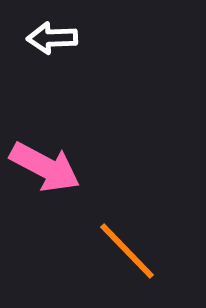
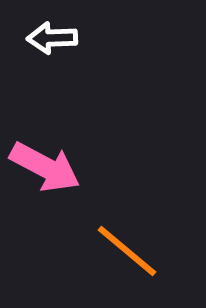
orange line: rotated 6 degrees counterclockwise
